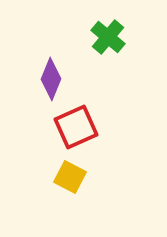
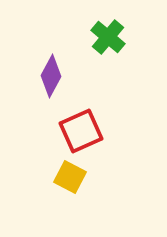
purple diamond: moved 3 px up; rotated 6 degrees clockwise
red square: moved 5 px right, 4 px down
